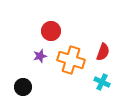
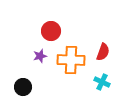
orange cross: rotated 16 degrees counterclockwise
